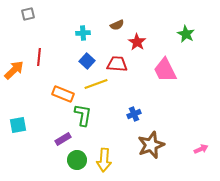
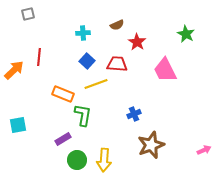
pink arrow: moved 3 px right, 1 px down
